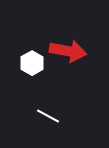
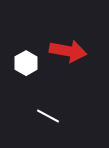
white hexagon: moved 6 px left
